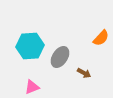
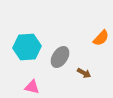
cyan hexagon: moved 3 px left, 1 px down
pink triangle: rotated 35 degrees clockwise
